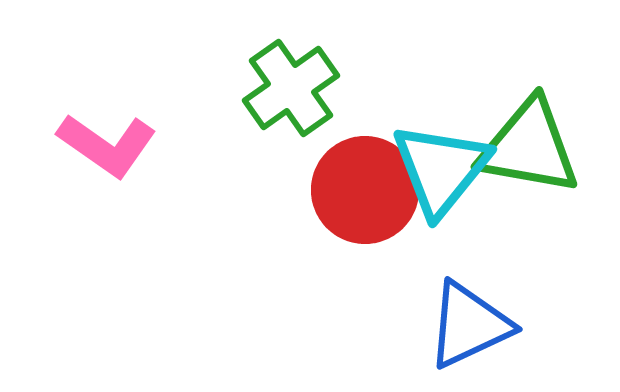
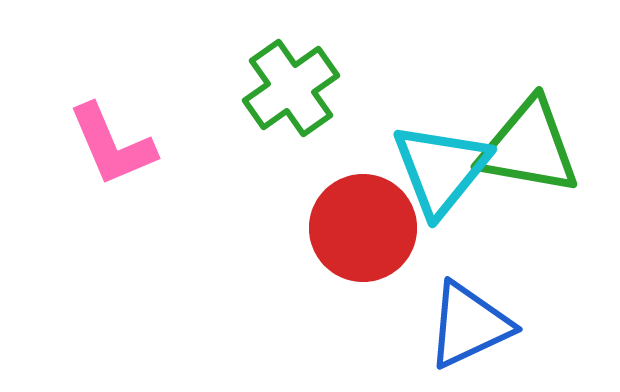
pink L-shape: moved 5 px right; rotated 32 degrees clockwise
red circle: moved 2 px left, 38 px down
